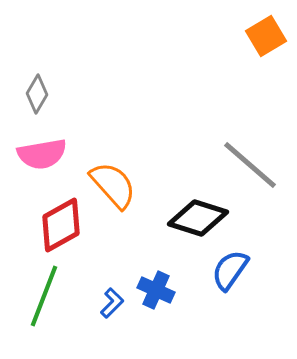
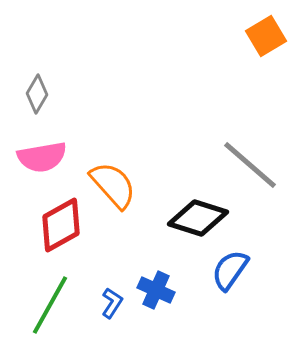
pink semicircle: moved 3 px down
green line: moved 6 px right, 9 px down; rotated 8 degrees clockwise
blue L-shape: rotated 12 degrees counterclockwise
